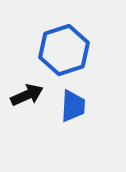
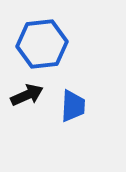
blue hexagon: moved 22 px left, 6 px up; rotated 12 degrees clockwise
